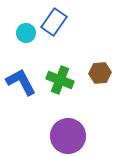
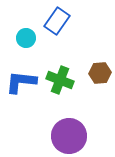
blue rectangle: moved 3 px right, 1 px up
cyan circle: moved 5 px down
blue L-shape: rotated 56 degrees counterclockwise
purple circle: moved 1 px right
